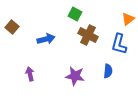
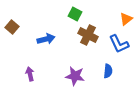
orange triangle: moved 2 px left
blue L-shape: rotated 40 degrees counterclockwise
